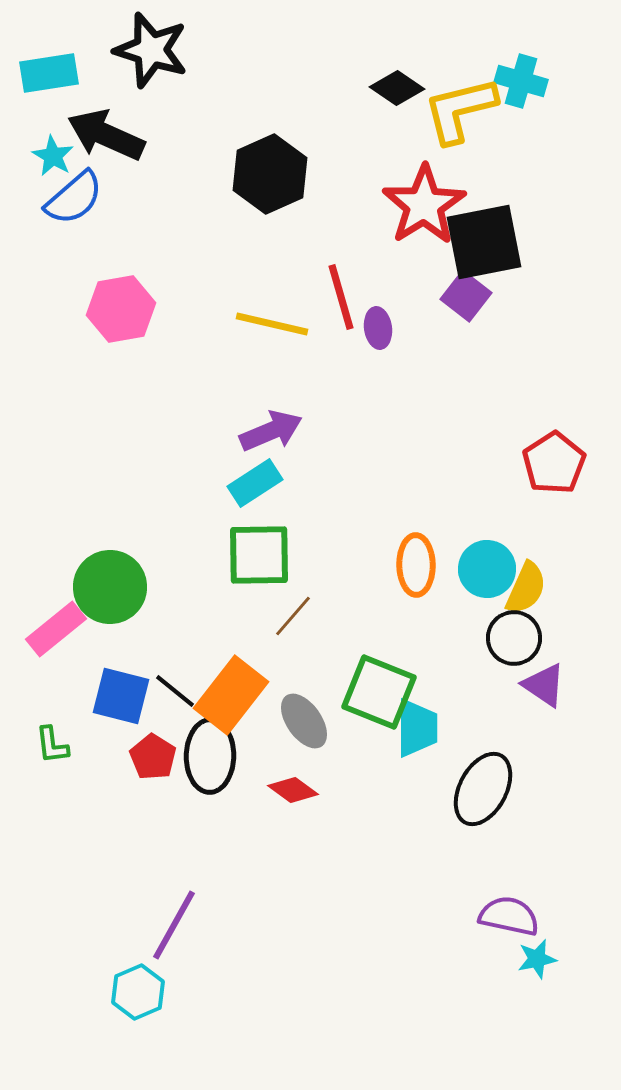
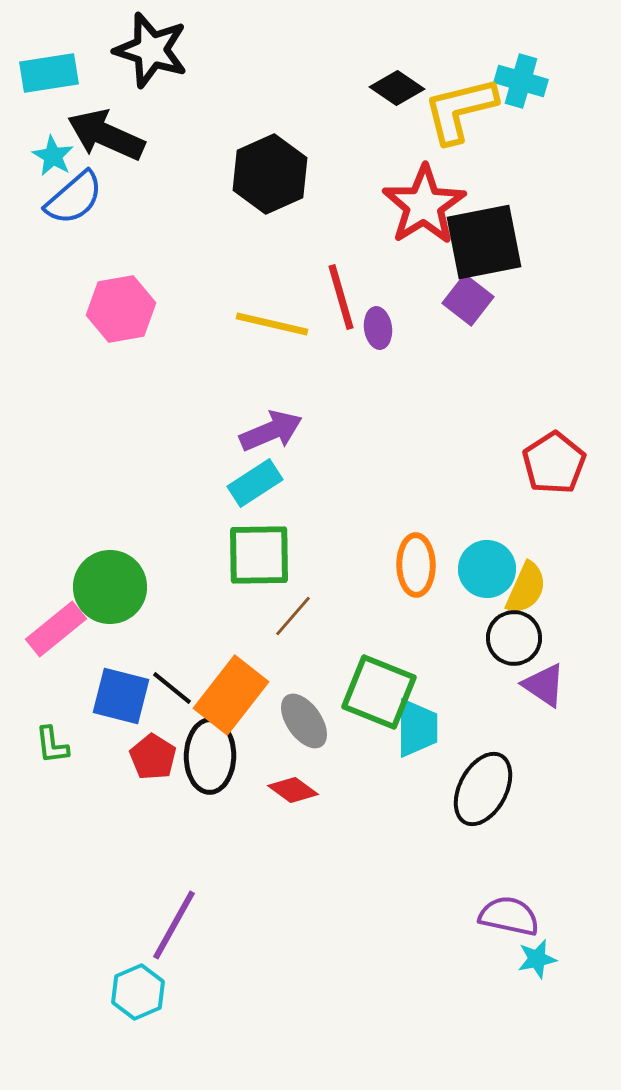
purple square at (466, 296): moved 2 px right, 4 px down
black line at (175, 691): moved 3 px left, 3 px up
